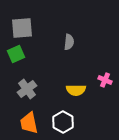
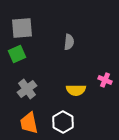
green square: moved 1 px right
